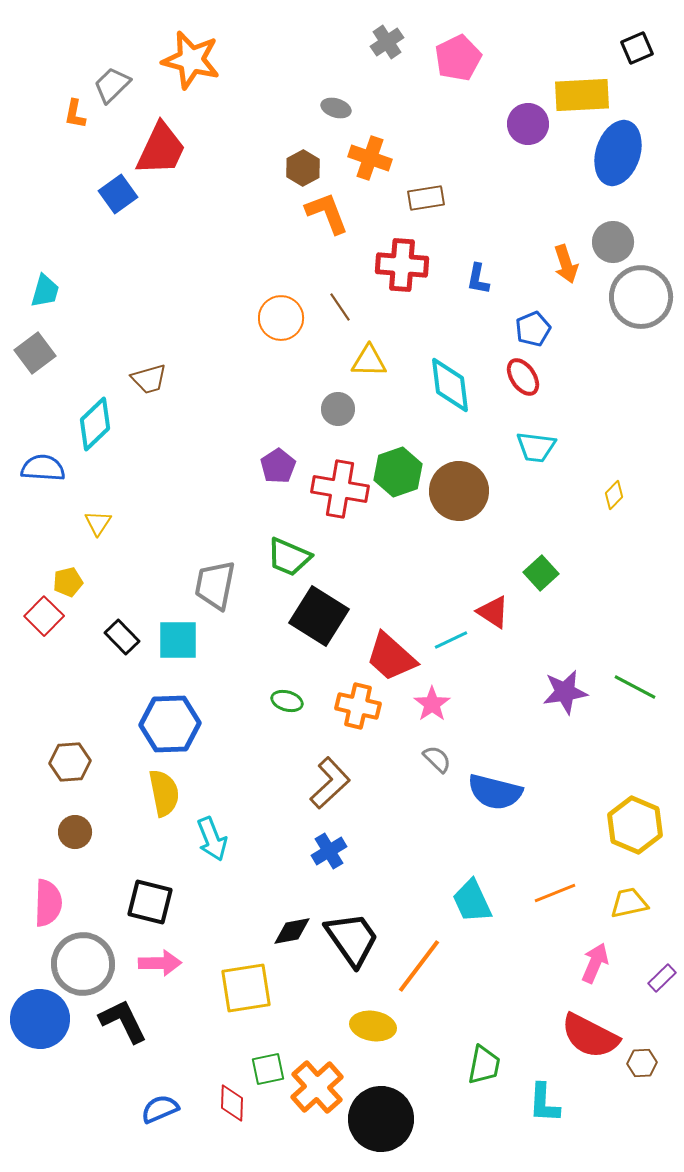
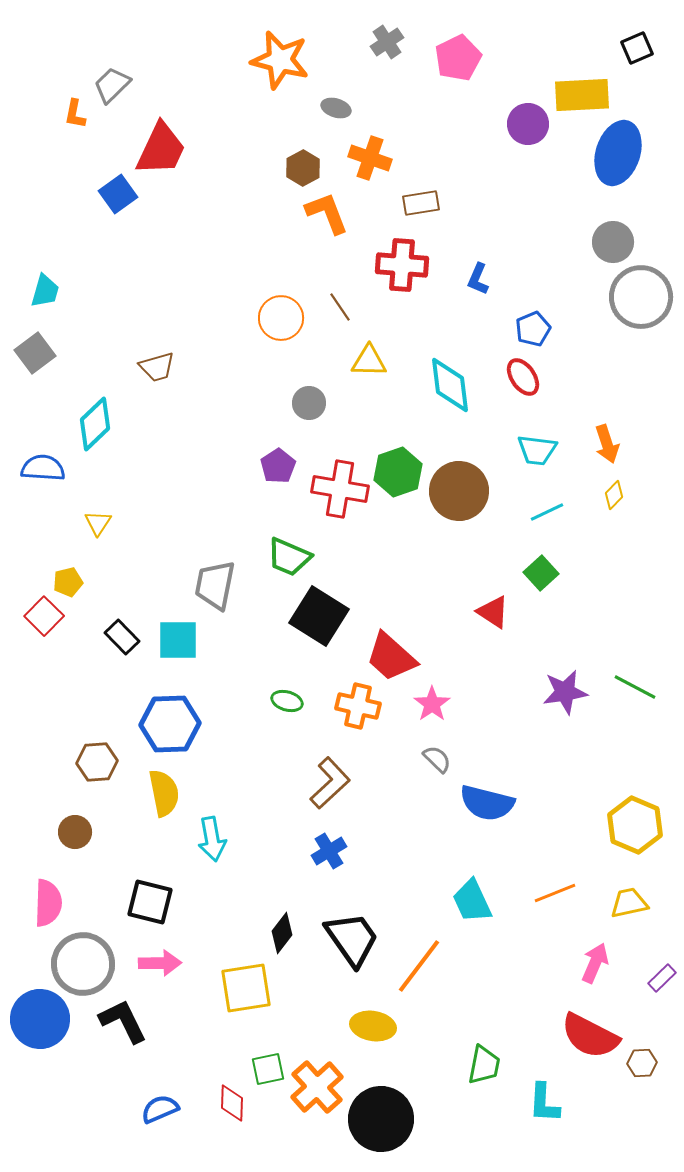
orange star at (191, 60): moved 89 px right
brown rectangle at (426, 198): moved 5 px left, 5 px down
orange arrow at (566, 264): moved 41 px right, 180 px down
blue L-shape at (478, 279): rotated 12 degrees clockwise
brown trapezoid at (149, 379): moved 8 px right, 12 px up
gray circle at (338, 409): moved 29 px left, 6 px up
cyan trapezoid at (536, 447): moved 1 px right, 3 px down
cyan line at (451, 640): moved 96 px right, 128 px up
brown hexagon at (70, 762): moved 27 px right
blue semicircle at (495, 792): moved 8 px left, 11 px down
cyan arrow at (212, 839): rotated 12 degrees clockwise
black diamond at (292, 931): moved 10 px left, 2 px down; rotated 42 degrees counterclockwise
